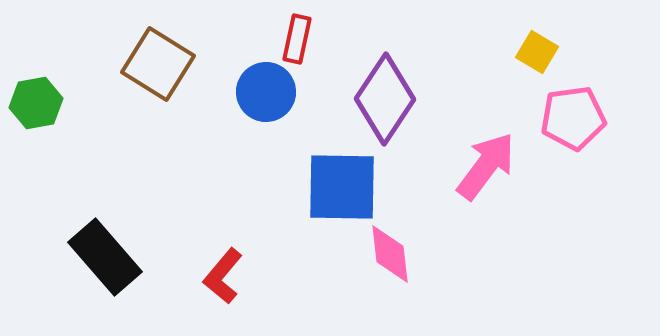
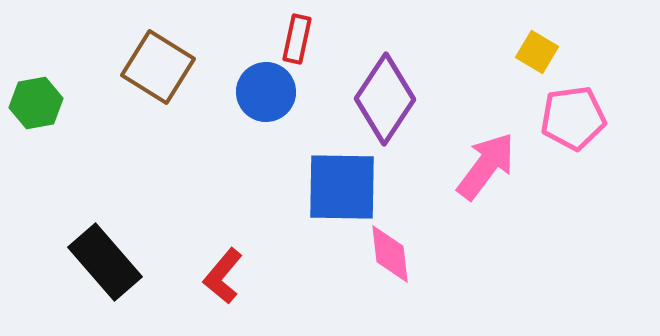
brown square: moved 3 px down
black rectangle: moved 5 px down
